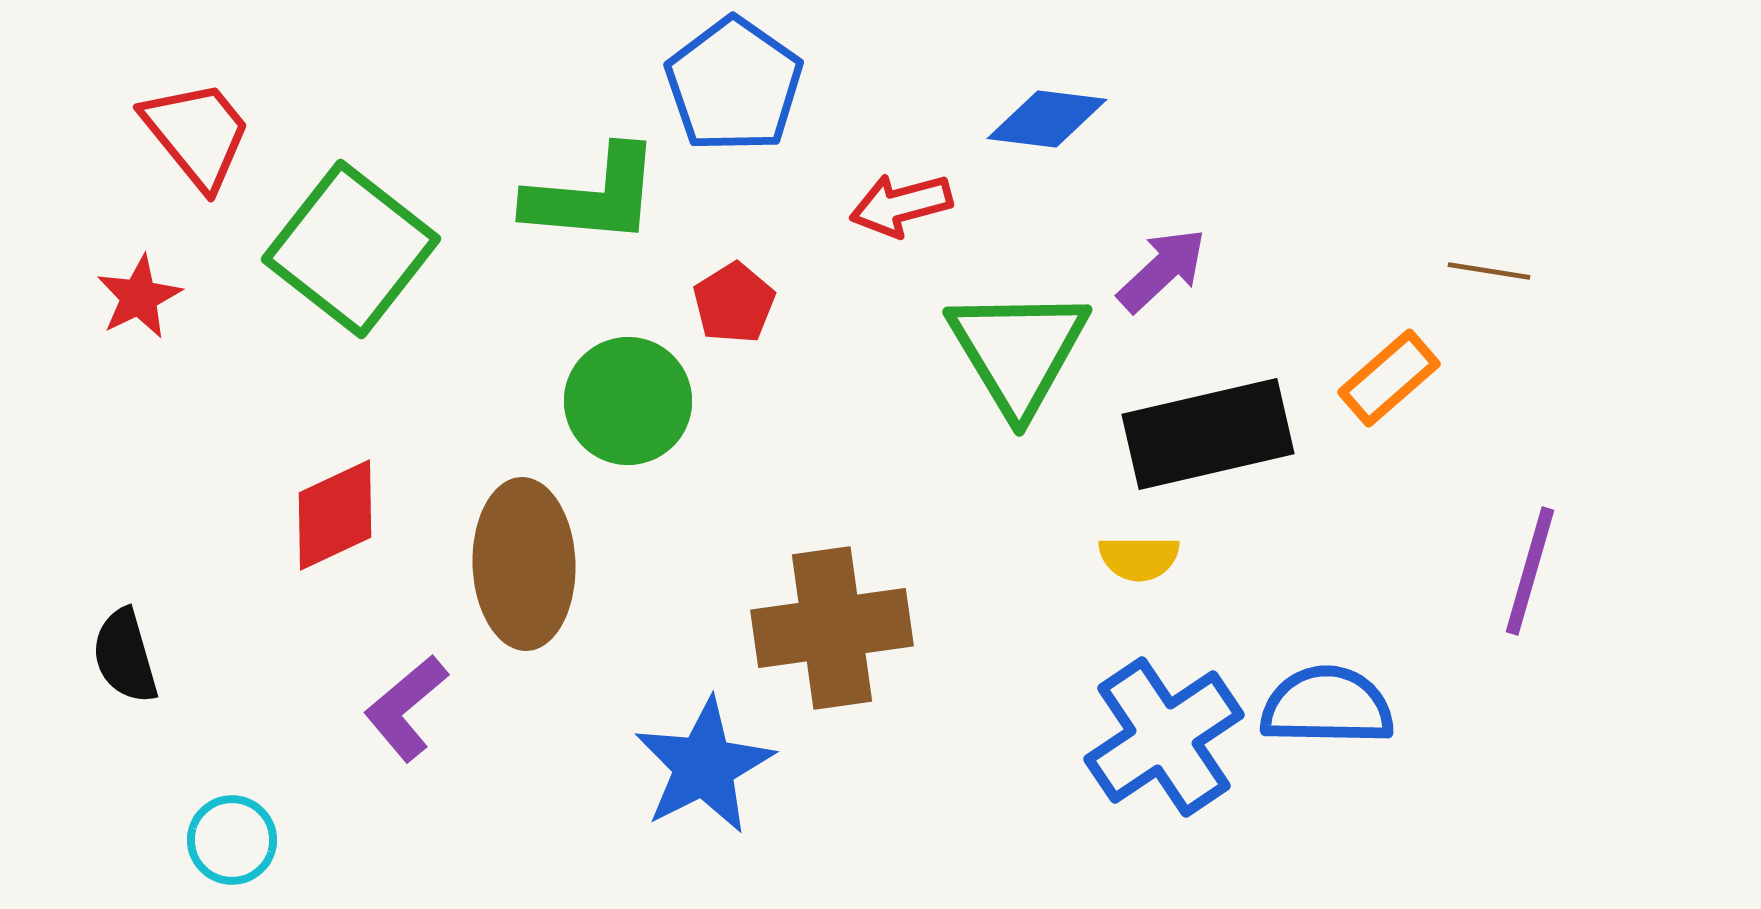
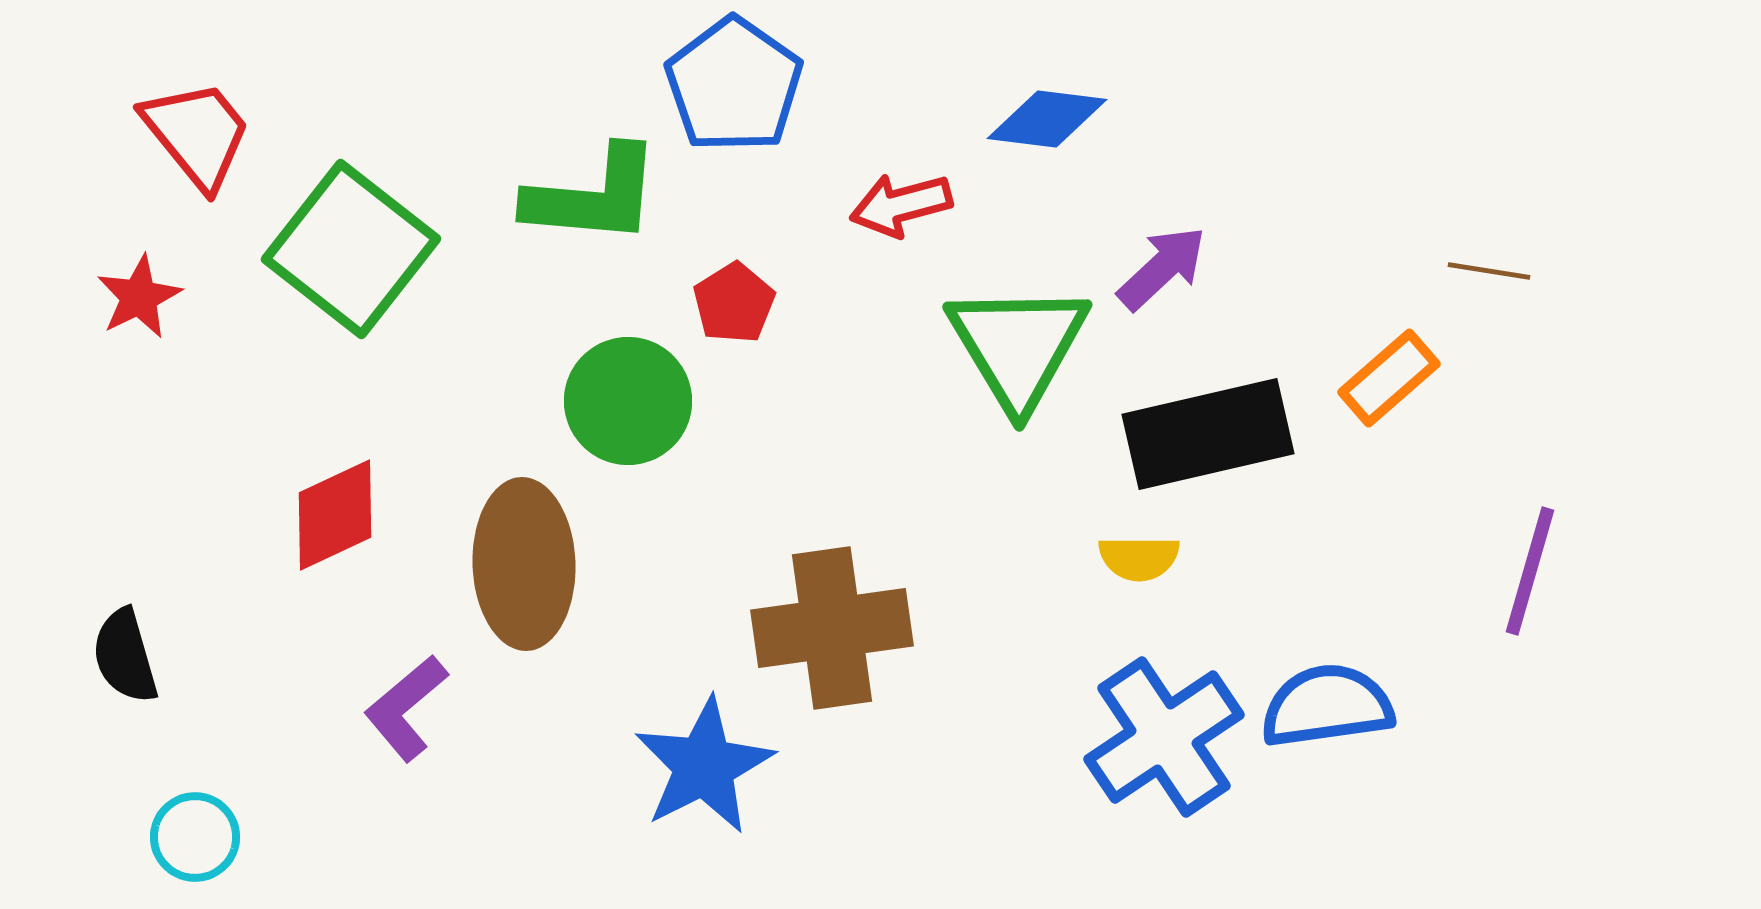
purple arrow: moved 2 px up
green triangle: moved 5 px up
blue semicircle: rotated 9 degrees counterclockwise
cyan circle: moved 37 px left, 3 px up
